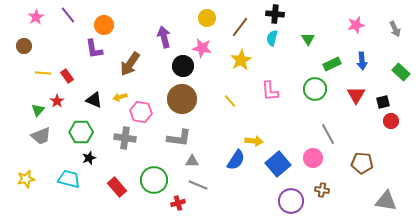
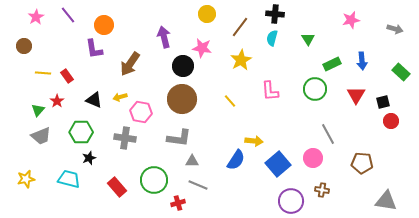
yellow circle at (207, 18): moved 4 px up
pink star at (356, 25): moved 5 px left, 5 px up
gray arrow at (395, 29): rotated 49 degrees counterclockwise
